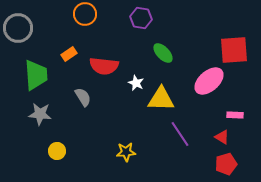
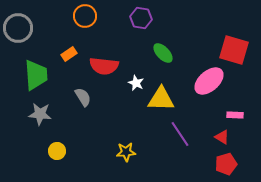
orange circle: moved 2 px down
red square: rotated 20 degrees clockwise
